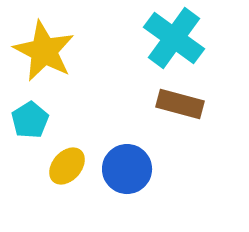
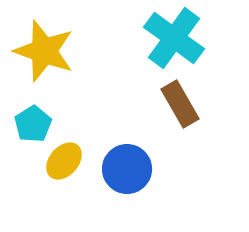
yellow star: rotated 8 degrees counterclockwise
brown rectangle: rotated 45 degrees clockwise
cyan pentagon: moved 3 px right, 4 px down
yellow ellipse: moved 3 px left, 5 px up
